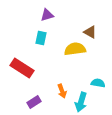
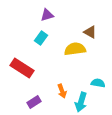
cyan rectangle: rotated 24 degrees clockwise
